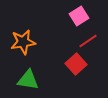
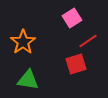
pink square: moved 7 px left, 2 px down
orange star: rotated 25 degrees counterclockwise
red square: rotated 25 degrees clockwise
